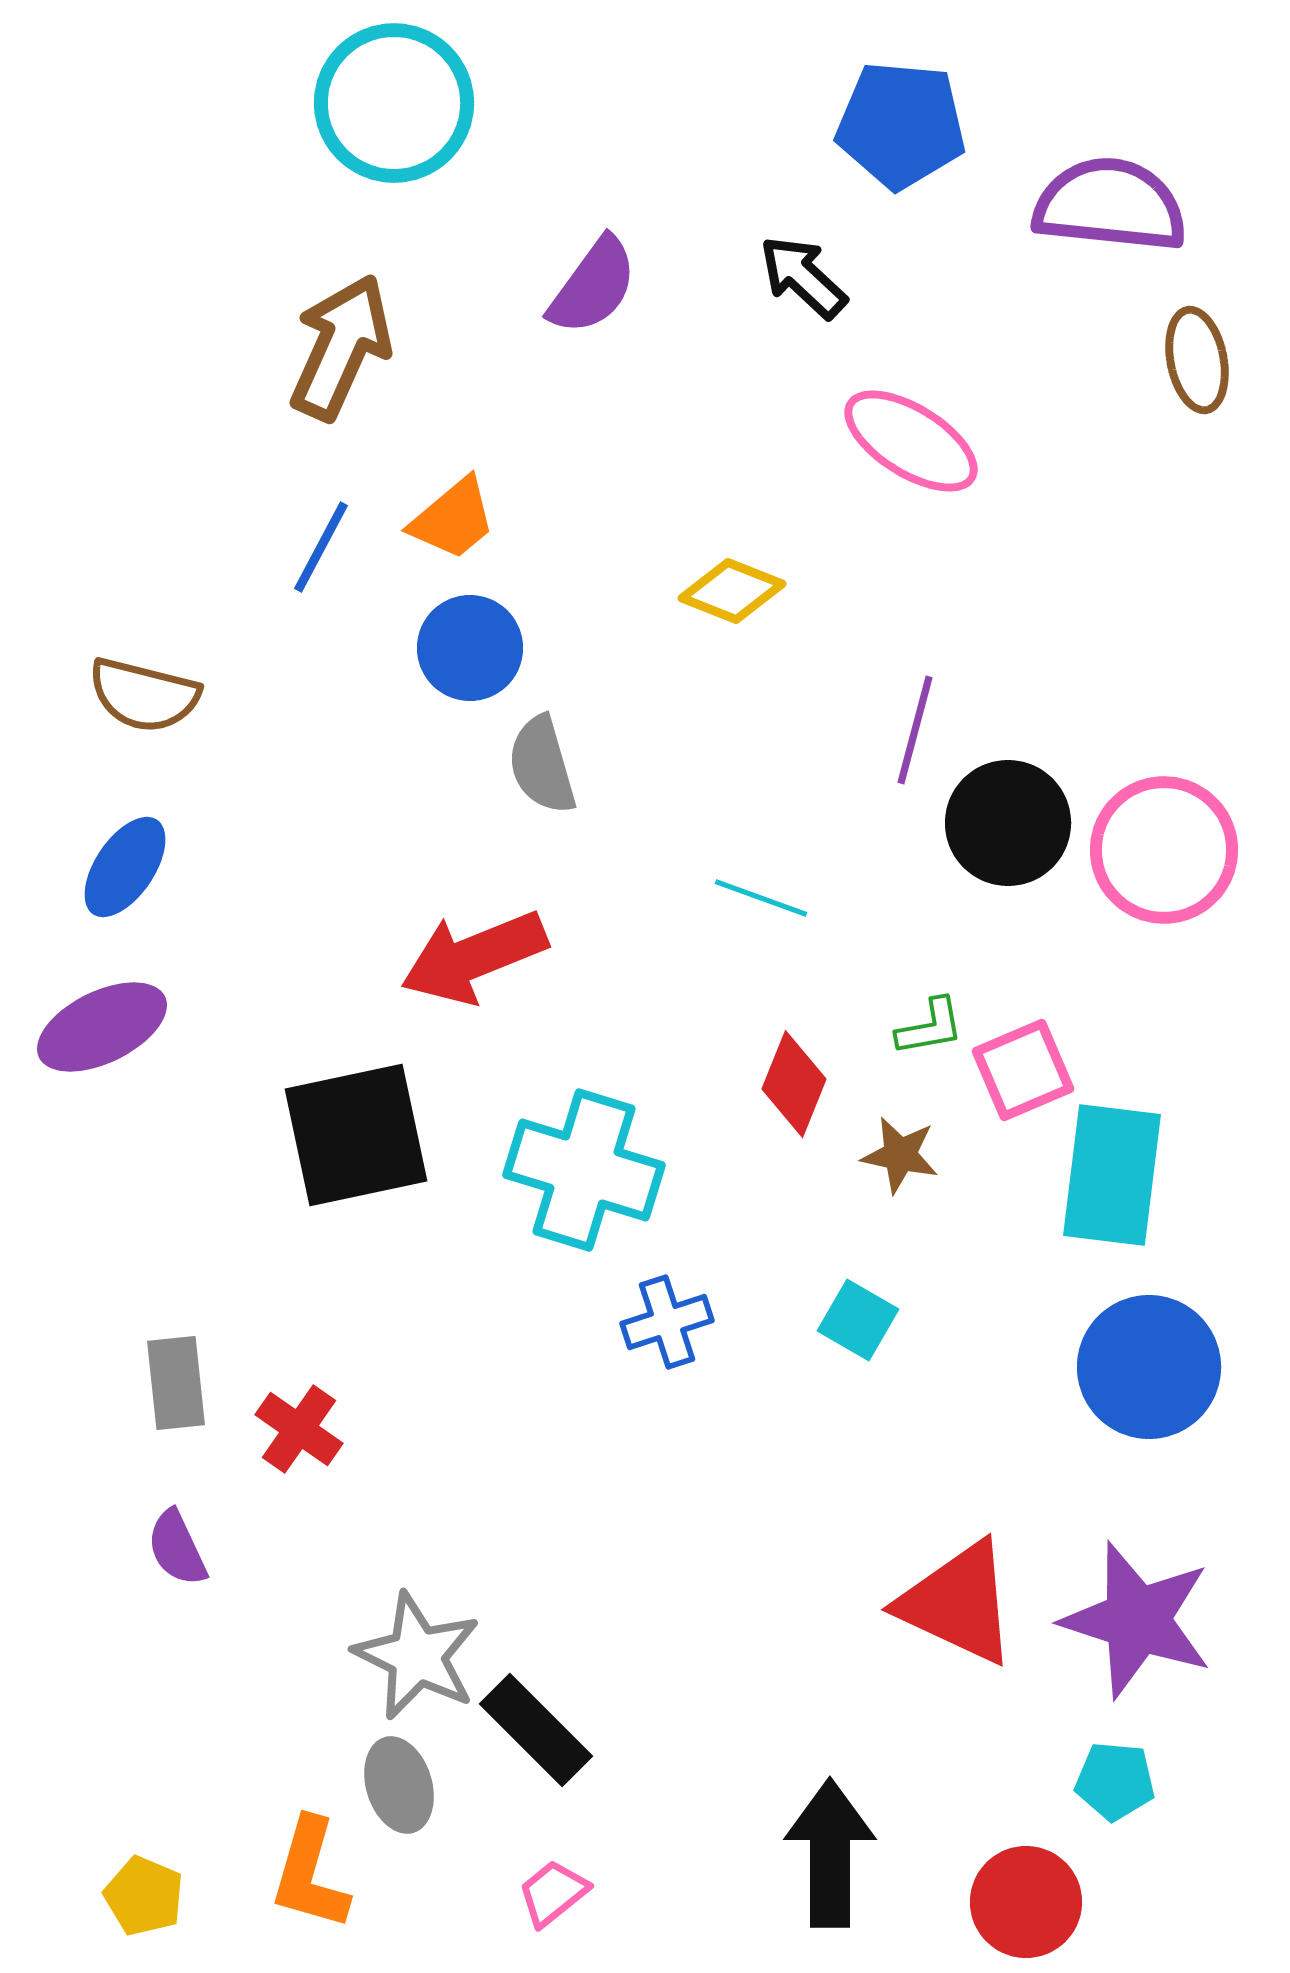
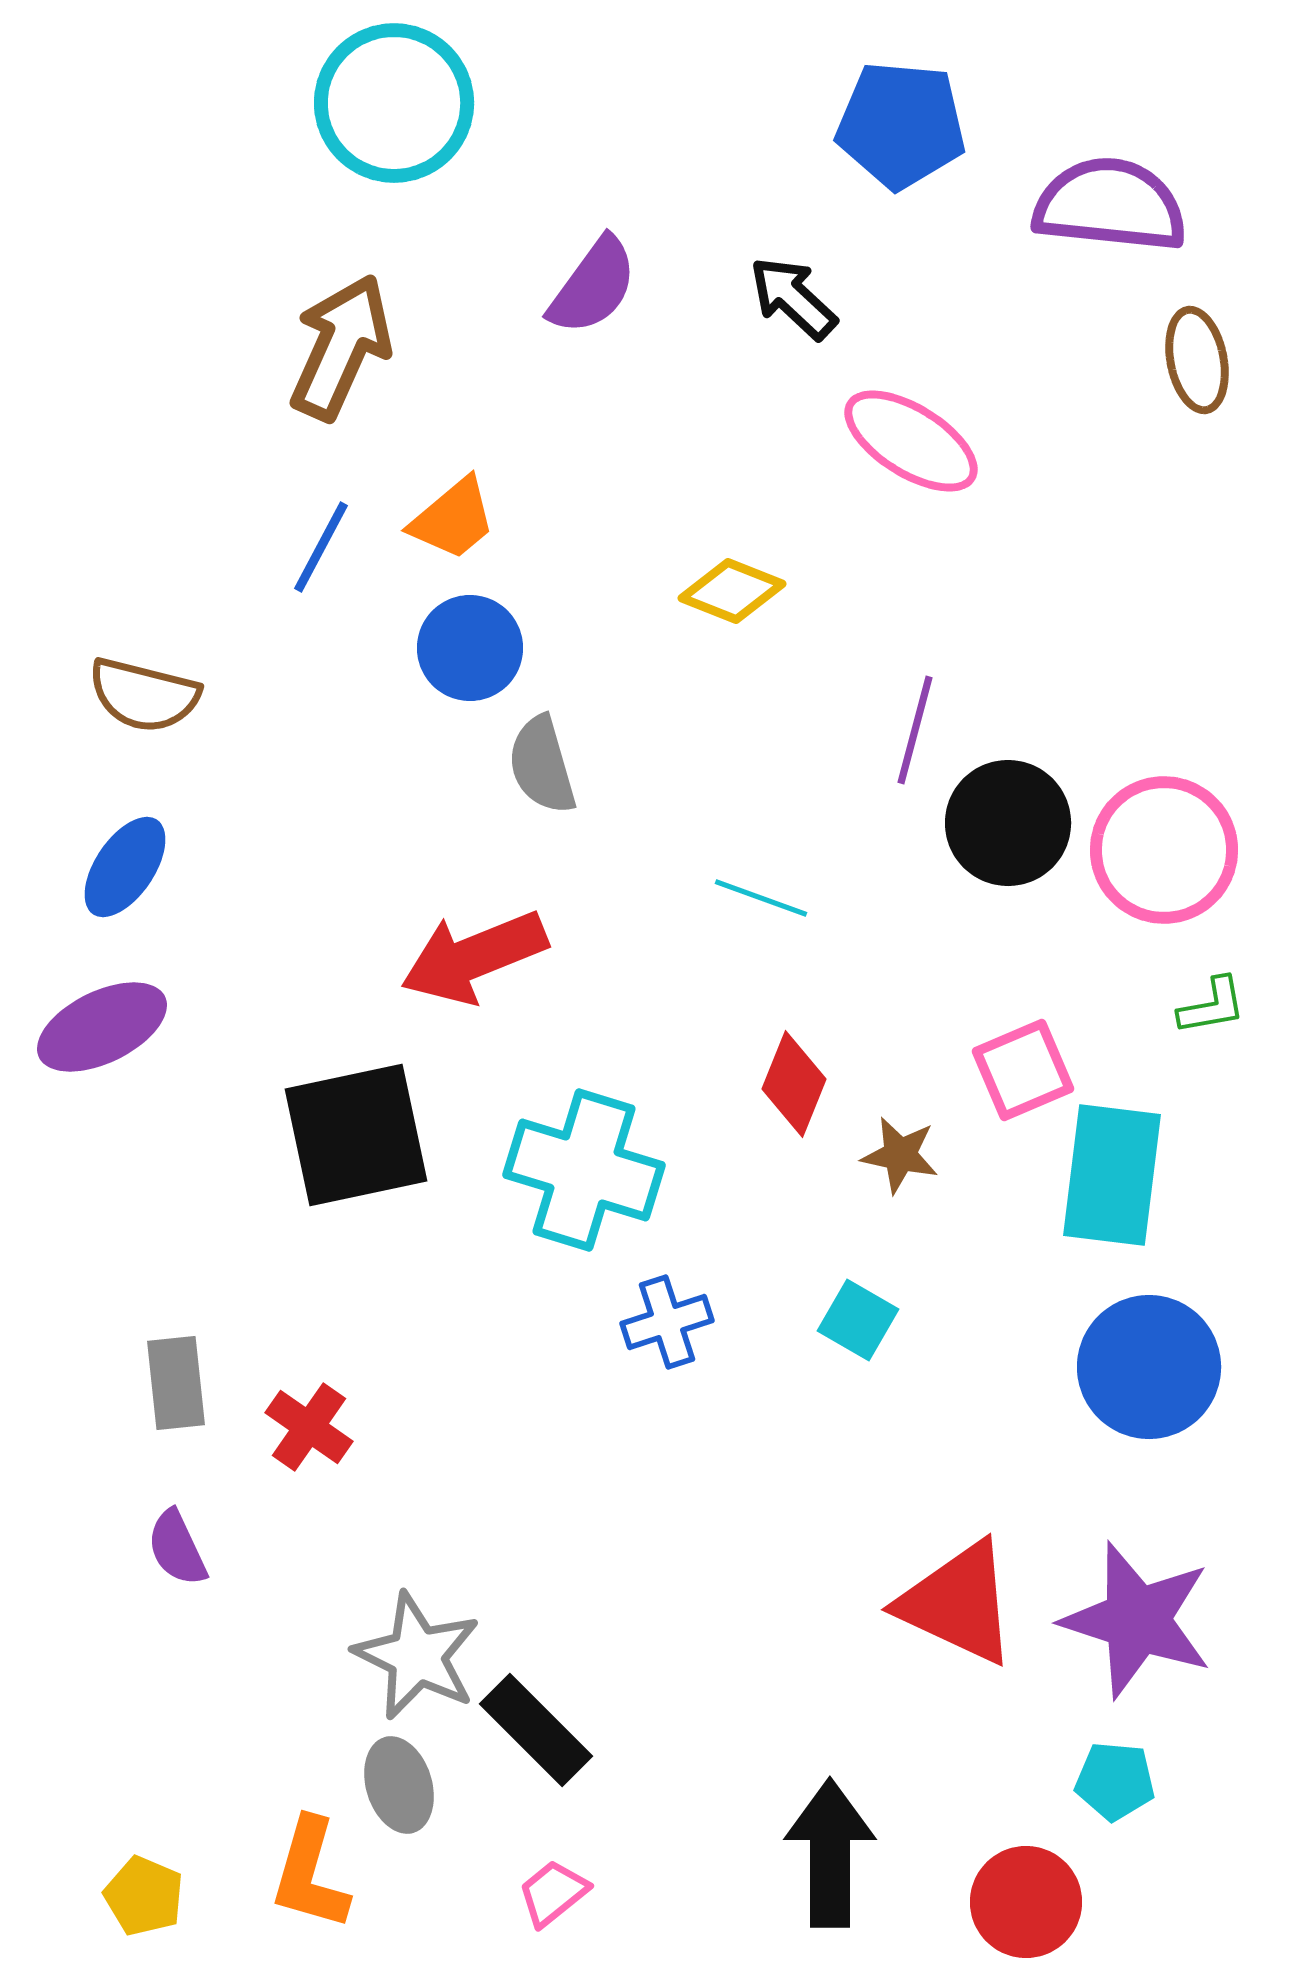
black arrow at (803, 277): moved 10 px left, 21 px down
green L-shape at (930, 1027): moved 282 px right, 21 px up
red cross at (299, 1429): moved 10 px right, 2 px up
